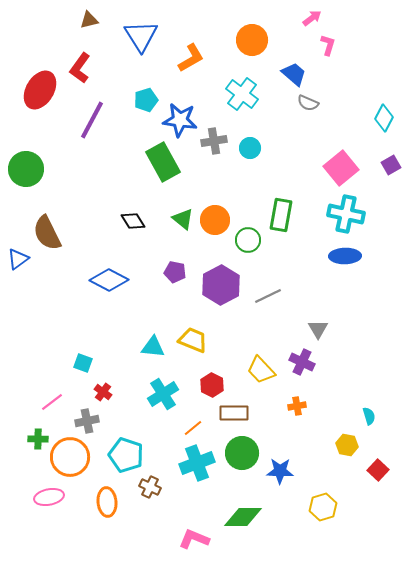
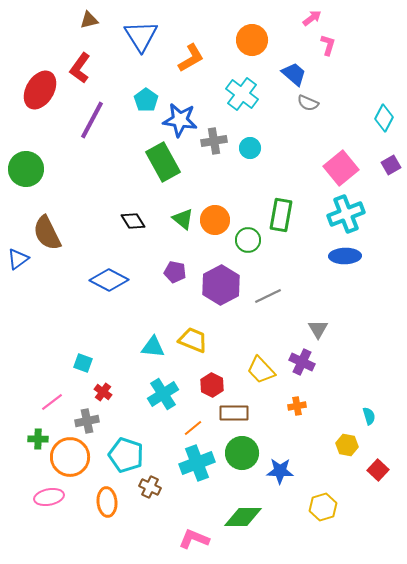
cyan pentagon at (146, 100): rotated 20 degrees counterclockwise
cyan cross at (346, 214): rotated 33 degrees counterclockwise
